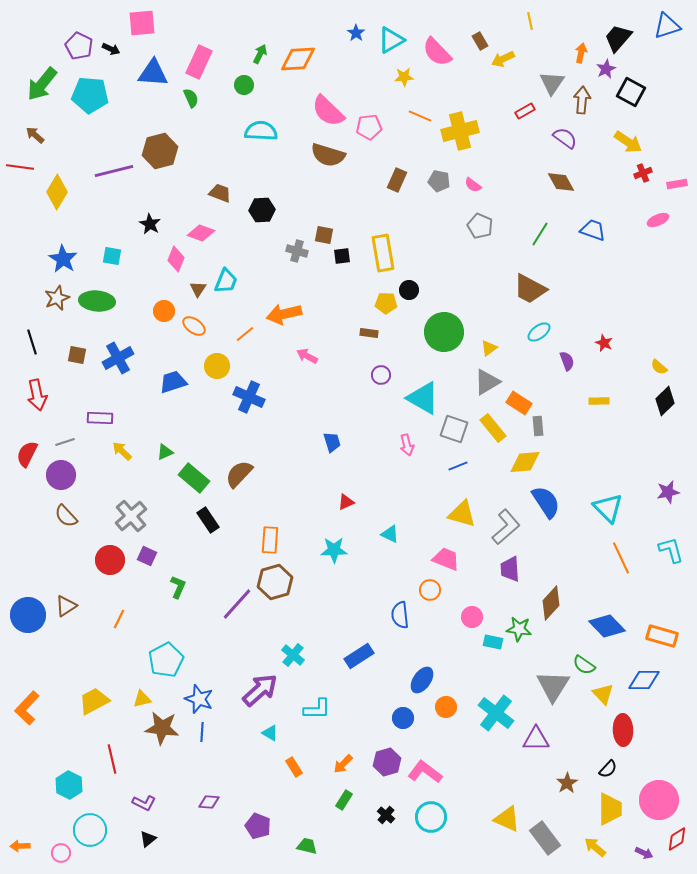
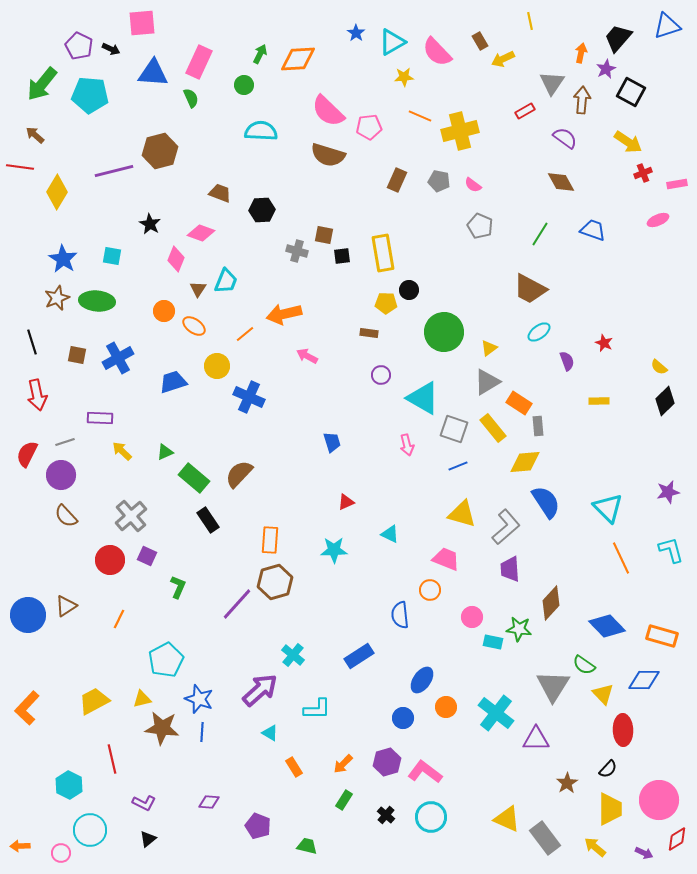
cyan triangle at (391, 40): moved 1 px right, 2 px down
